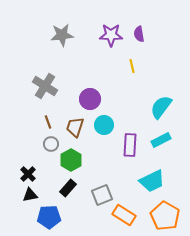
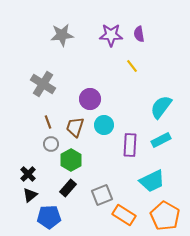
yellow line: rotated 24 degrees counterclockwise
gray cross: moved 2 px left, 2 px up
black triangle: rotated 28 degrees counterclockwise
